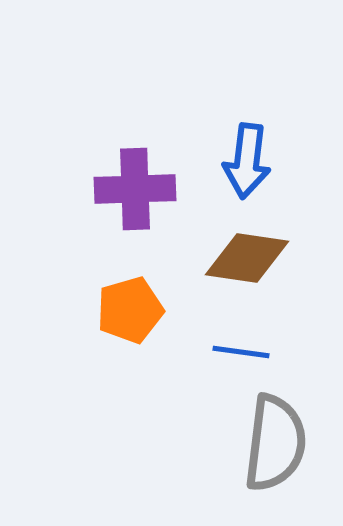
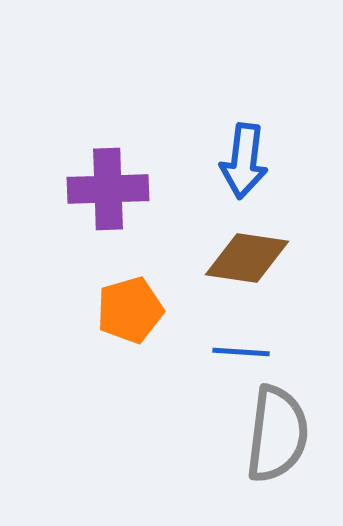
blue arrow: moved 3 px left
purple cross: moved 27 px left
blue line: rotated 4 degrees counterclockwise
gray semicircle: moved 2 px right, 9 px up
